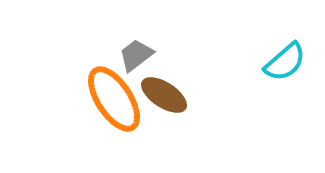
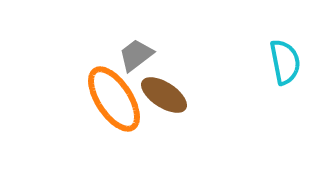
cyan semicircle: rotated 60 degrees counterclockwise
